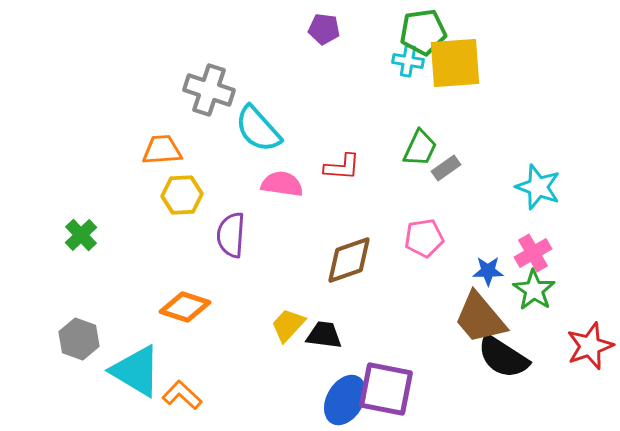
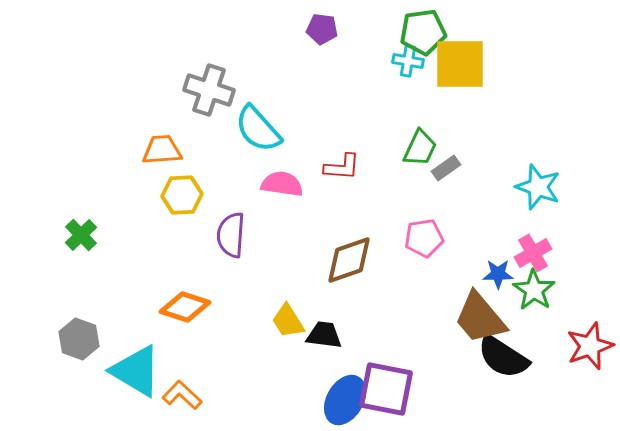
purple pentagon: moved 2 px left
yellow square: moved 5 px right, 1 px down; rotated 4 degrees clockwise
blue star: moved 10 px right, 3 px down
yellow trapezoid: moved 4 px up; rotated 75 degrees counterclockwise
